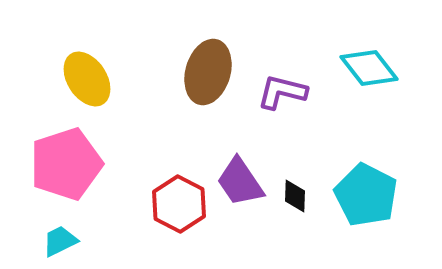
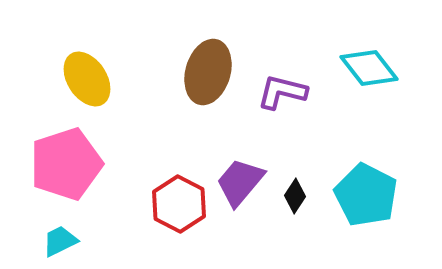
purple trapezoid: rotated 74 degrees clockwise
black diamond: rotated 32 degrees clockwise
